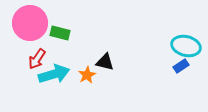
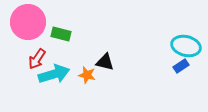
pink circle: moved 2 px left, 1 px up
green rectangle: moved 1 px right, 1 px down
orange star: rotated 30 degrees counterclockwise
